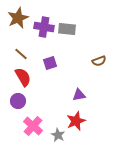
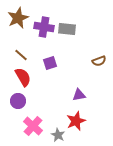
brown line: moved 1 px down
